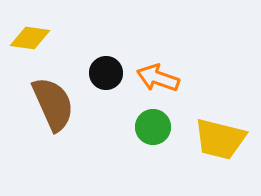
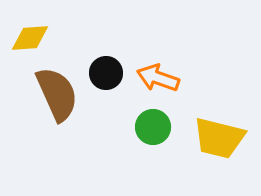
yellow diamond: rotated 12 degrees counterclockwise
brown semicircle: moved 4 px right, 10 px up
yellow trapezoid: moved 1 px left, 1 px up
